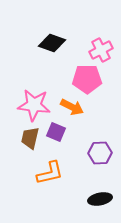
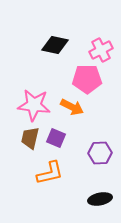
black diamond: moved 3 px right, 2 px down; rotated 8 degrees counterclockwise
purple square: moved 6 px down
